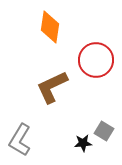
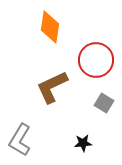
gray square: moved 28 px up
